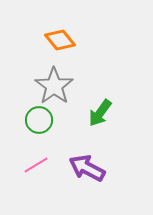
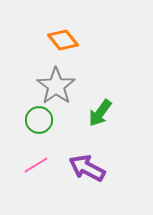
orange diamond: moved 3 px right
gray star: moved 2 px right
